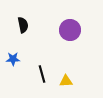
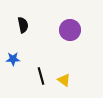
black line: moved 1 px left, 2 px down
yellow triangle: moved 2 px left, 1 px up; rotated 40 degrees clockwise
